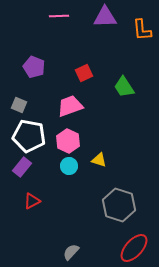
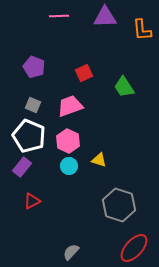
gray square: moved 14 px right
white pentagon: rotated 12 degrees clockwise
